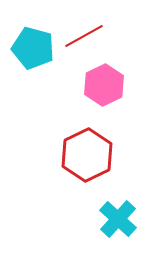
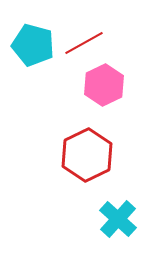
red line: moved 7 px down
cyan pentagon: moved 3 px up
